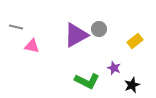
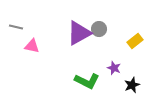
purple triangle: moved 3 px right, 2 px up
